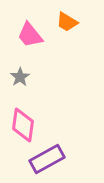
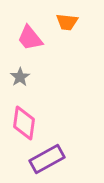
orange trapezoid: rotated 25 degrees counterclockwise
pink trapezoid: moved 3 px down
pink diamond: moved 1 px right, 2 px up
